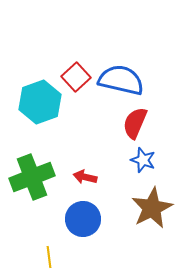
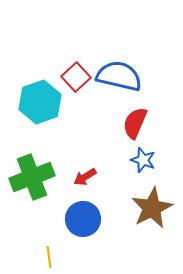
blue semicircle: moved 2 px left, 4 px up
red arrow: rotated 45 degrees counterclockwise
